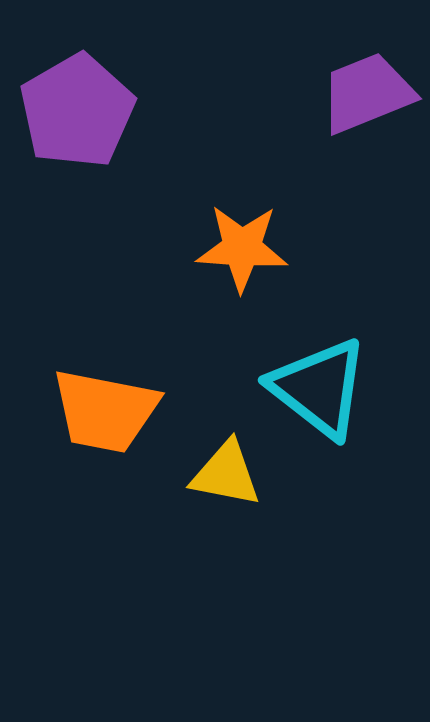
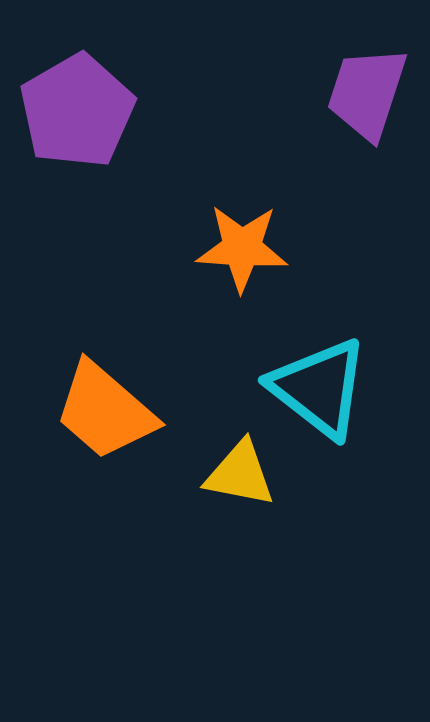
purple trapezoid: rotated 50 degrees counterclockwise
orange trapezoid: rotated 30 degrees clockwise
yellow triangle: moved 14 px right
